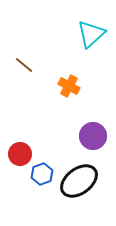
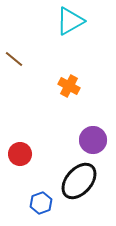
cyan triangle: moved 21 px left, 13 px up; rotated 12 degrees clockwise
brown line: moved 10 px left, 6 px up
purple circle: moved 4 px down
blue hexagon: moved 1 px left, 29 px down
black ellipse: rotated 12 degrees counterclockwise
